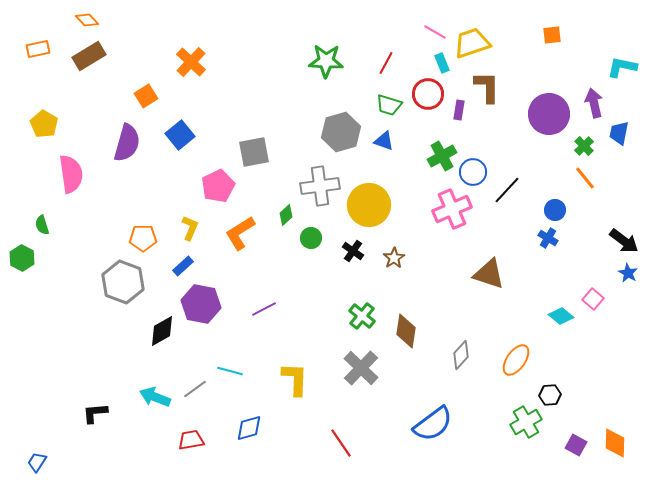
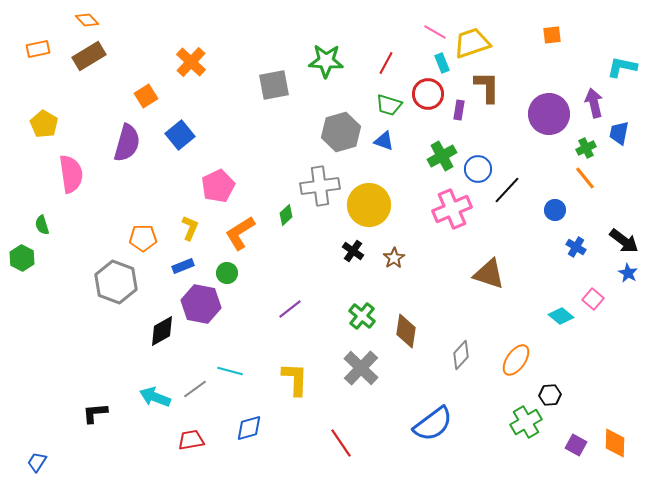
green cross at (584, 146): moved 2 px right, 2 px down; rotated 18 degrees clockwise
gray square at (254, 152): moved 20 px right, 67 px up
blue circle at (473, 172): moved 5 px right, 3 px up
green circle at (311, 238): moved 84 px left, 35 px down
blue cross at (548, 238): moved 28 px right, 9 px down
blue rectangle at (183, 266): rotated 20 degrees clockwise
gray hexagon at (123, 282): moved 7 px left
purple line at (264, 309): moved 26 px right; rotated 10 degrees counterclockwise
